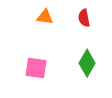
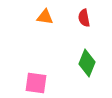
green diamond: rotated 8 degrees counterclockwise
pink square: moved 15 px down
